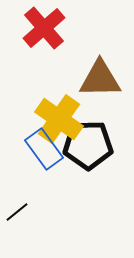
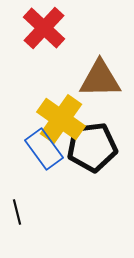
red cross: rotated 6 degrees counterclockwise
yellow cross: moved 2 px right
black pentagon: moved 4 px right, 2 px down; rotated 6 degrees counterclockwise
black line: rotated 65 degrees counterclockwise
